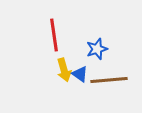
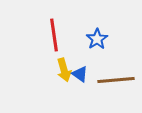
blue star: moved 10 px up; rotated 15 degrees counterclockwise
brown line: moved 7 px right
